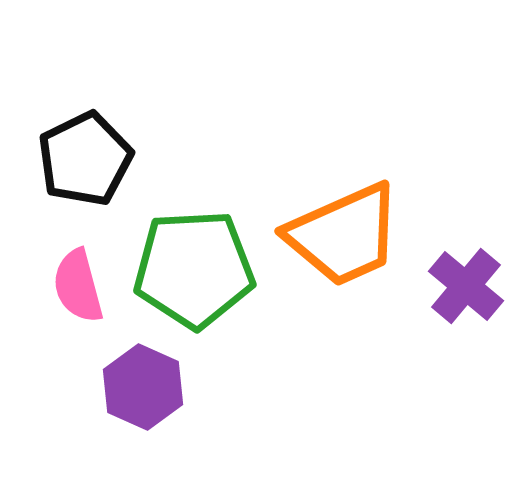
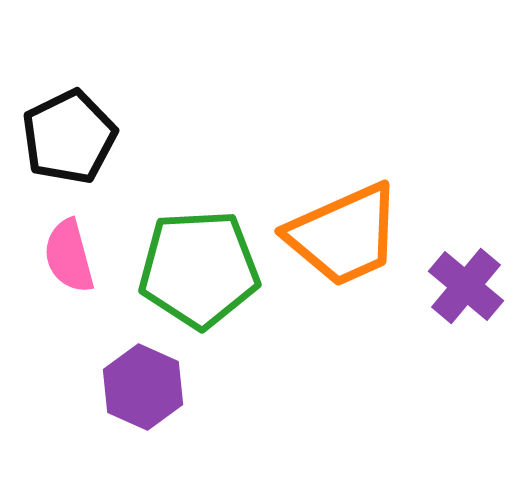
black pentagon: moved 16 px left, 22 px up
green pentagon: moved 5 px right
pink semicircle: moved 9 px left, 30 px up
